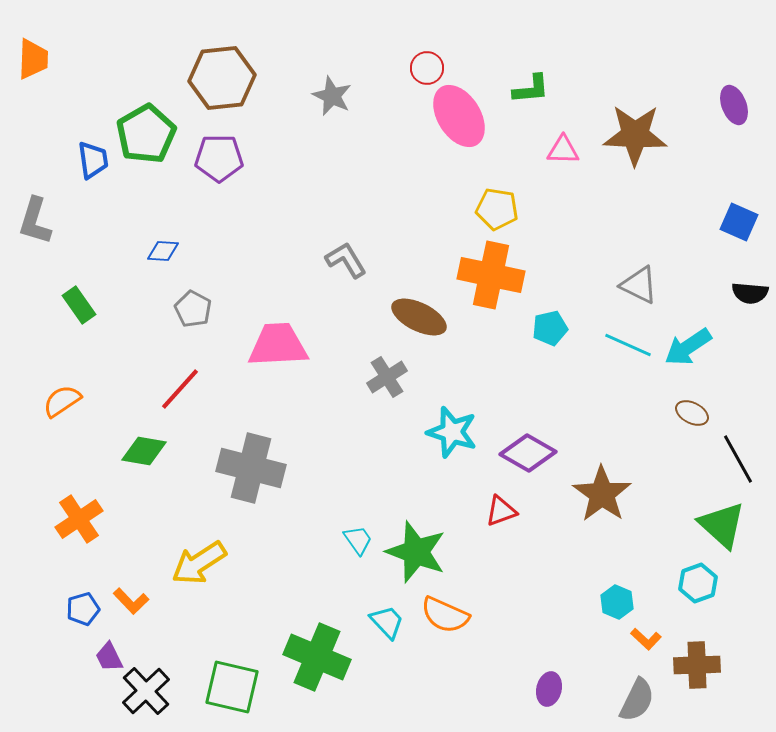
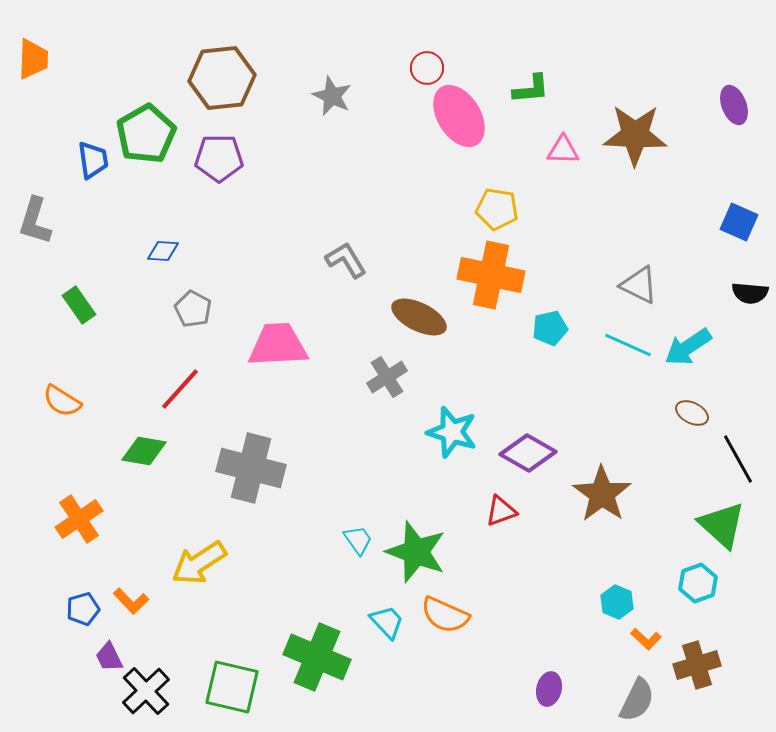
orange semicircle at (62, 401): rotated 114 degrees counterclockwise
brown cross at (697, 665): rotated 15 degrees counterclockwise
